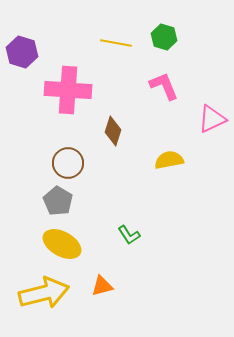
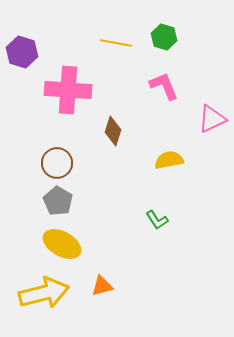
brown circle: moved 11 px left
green L-shape: moved 28 px right, 15 px up
